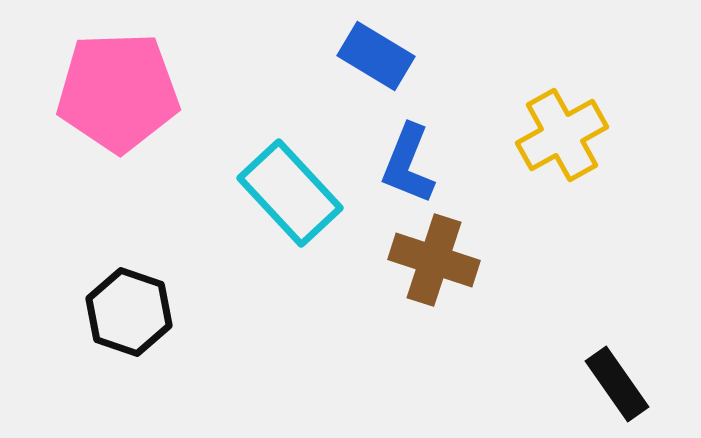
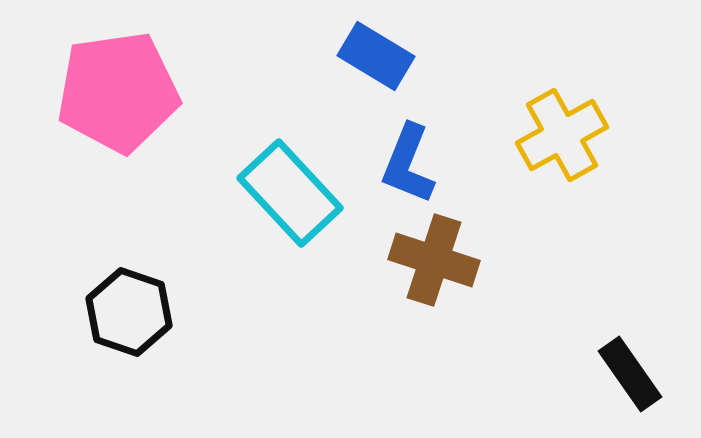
pink pentagon: rotated 6 degrees counterclockwise
black rectangle: moved 13 px right, 10 px up
